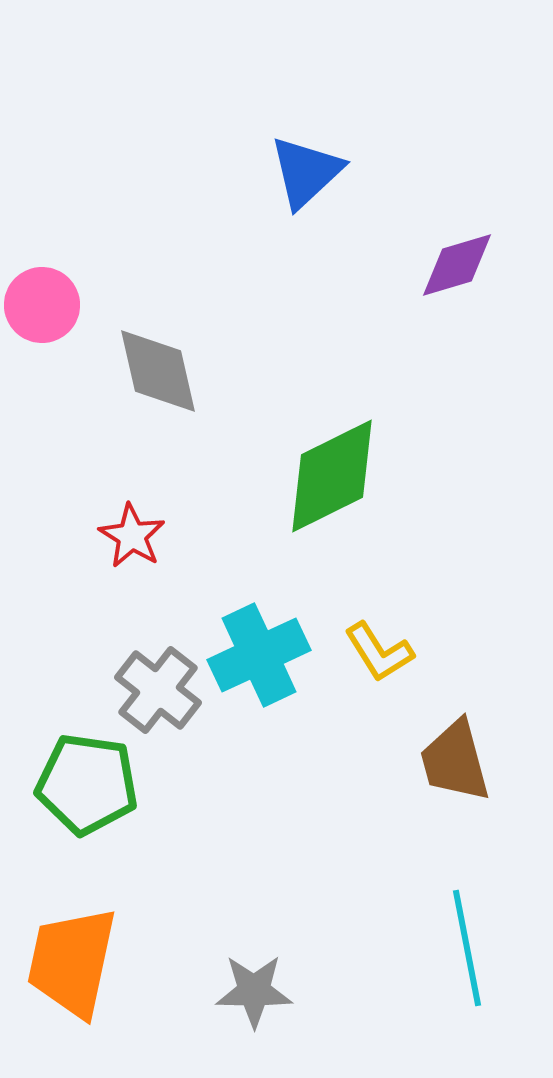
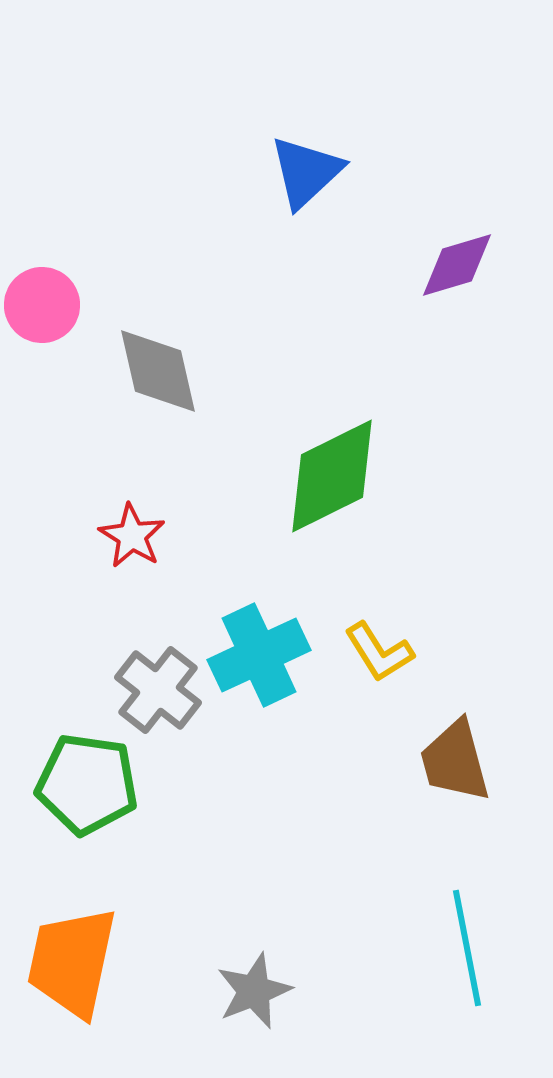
gray star: rotated 22 degrees counterclockwise
